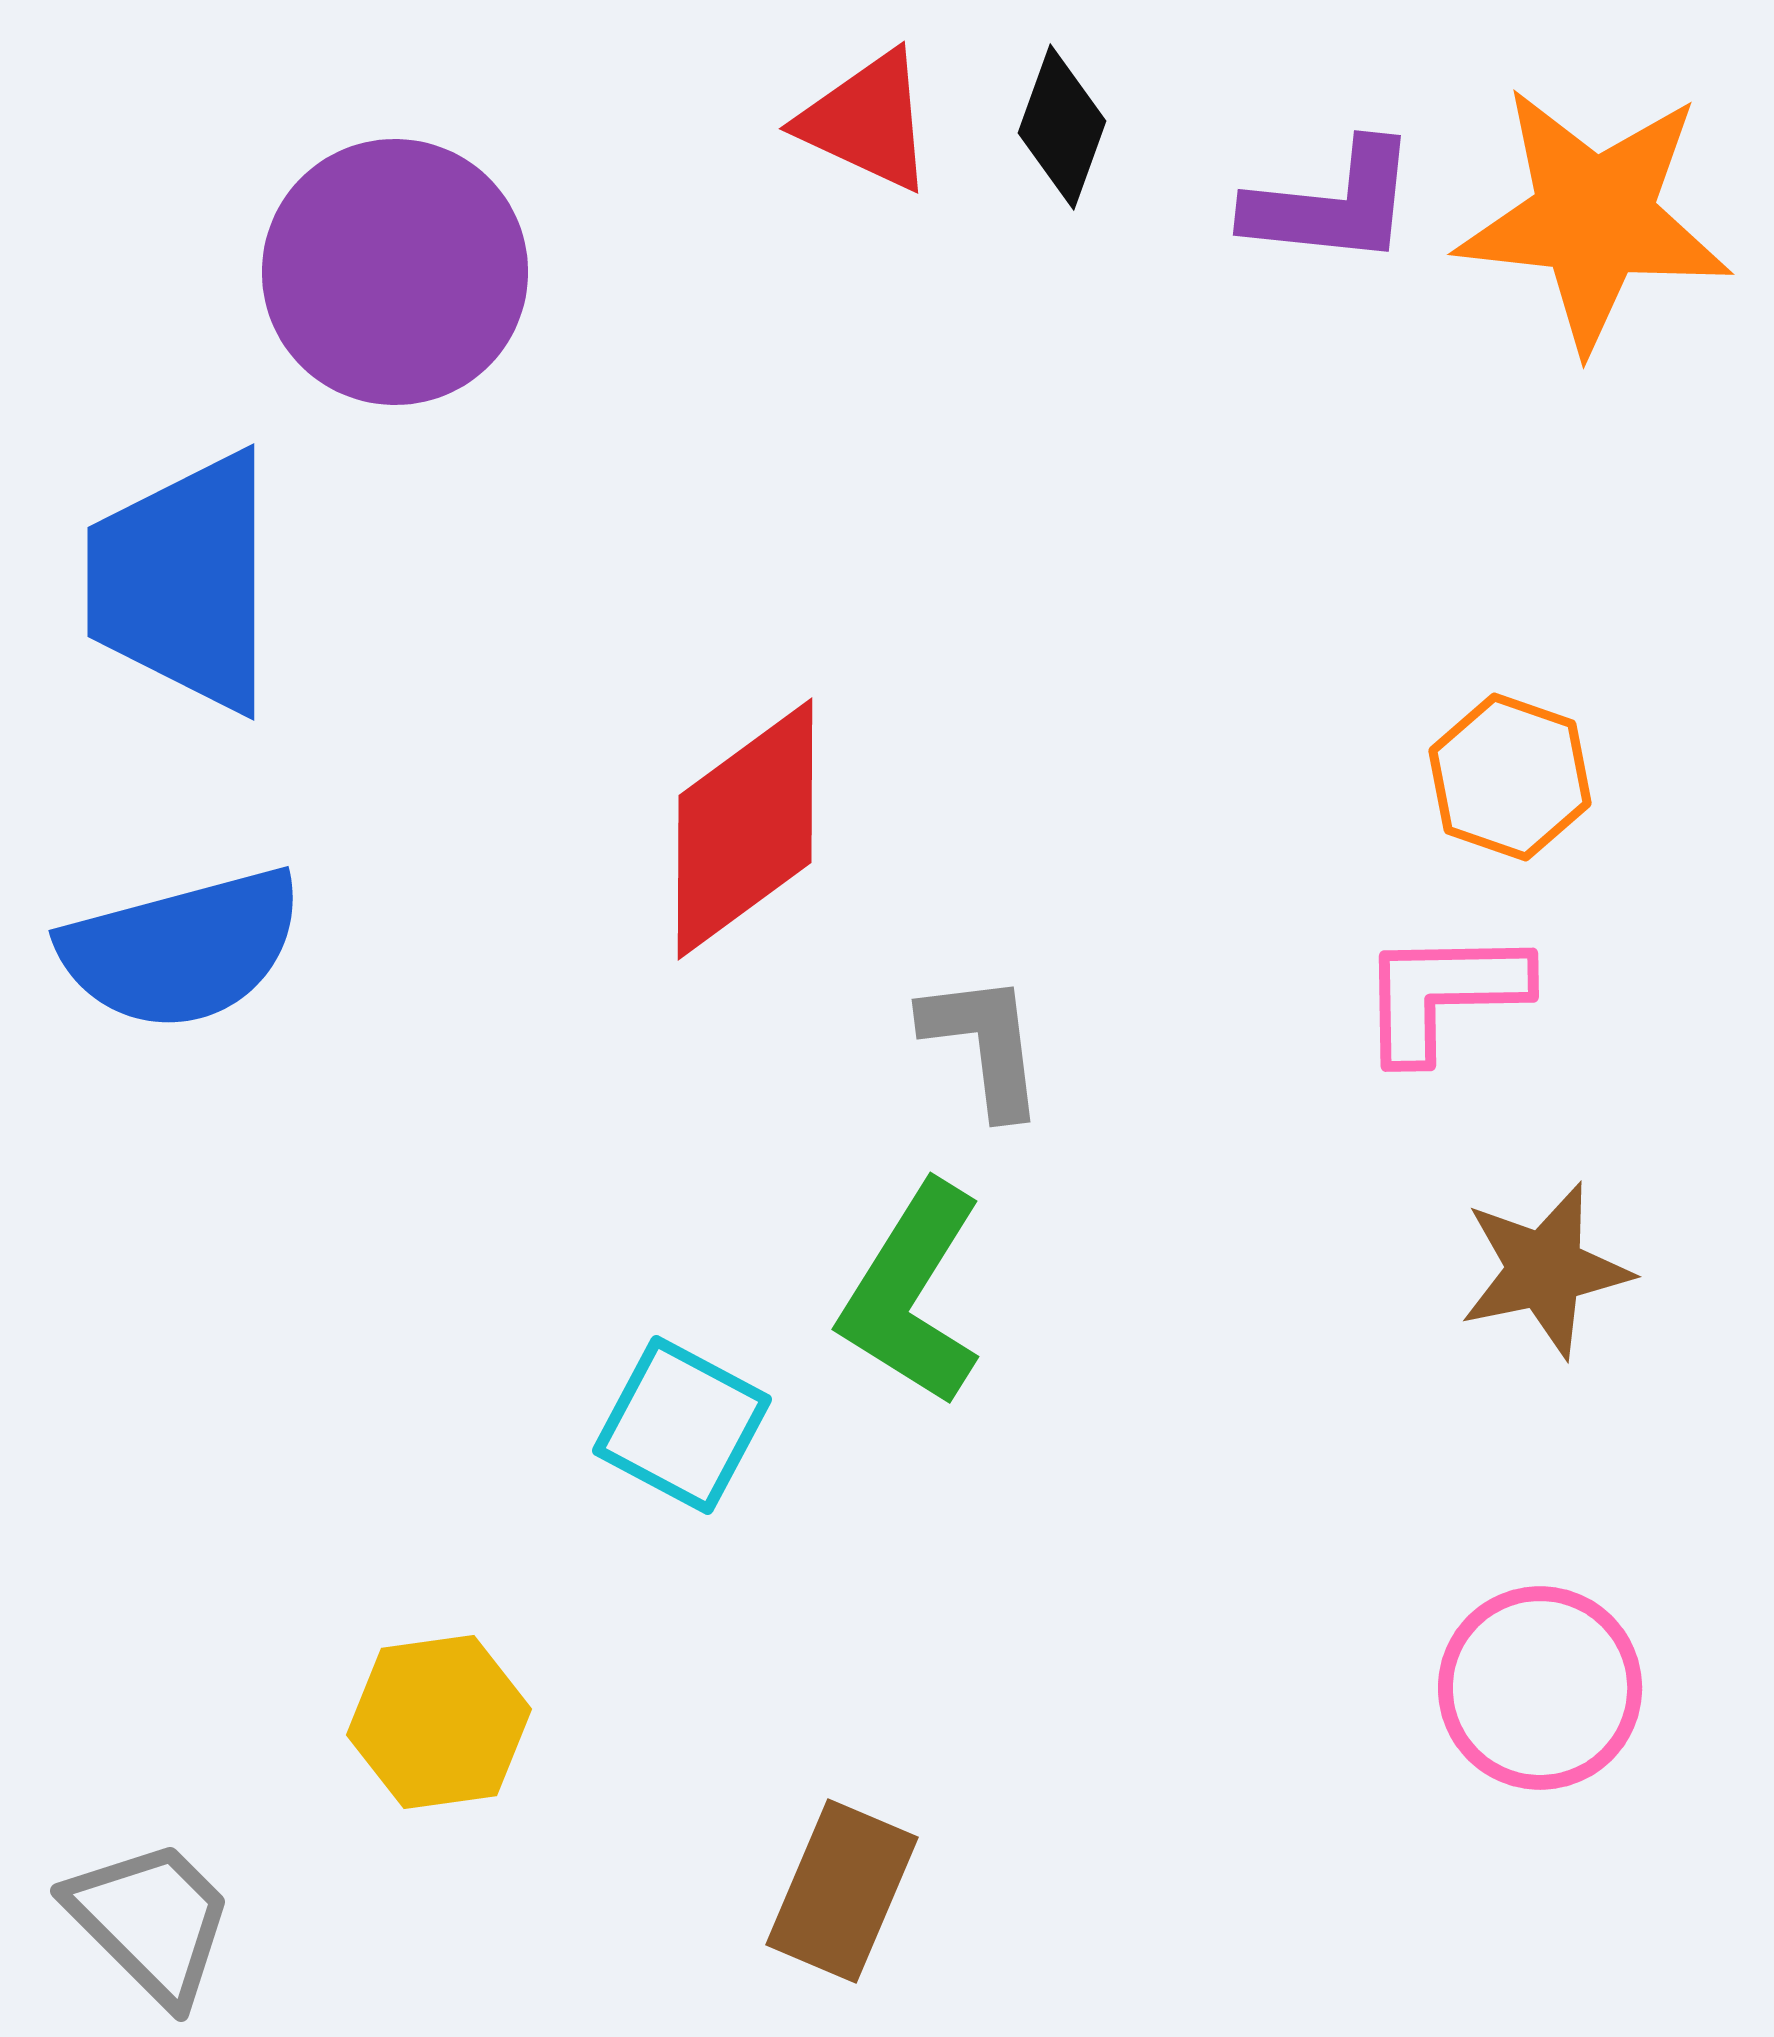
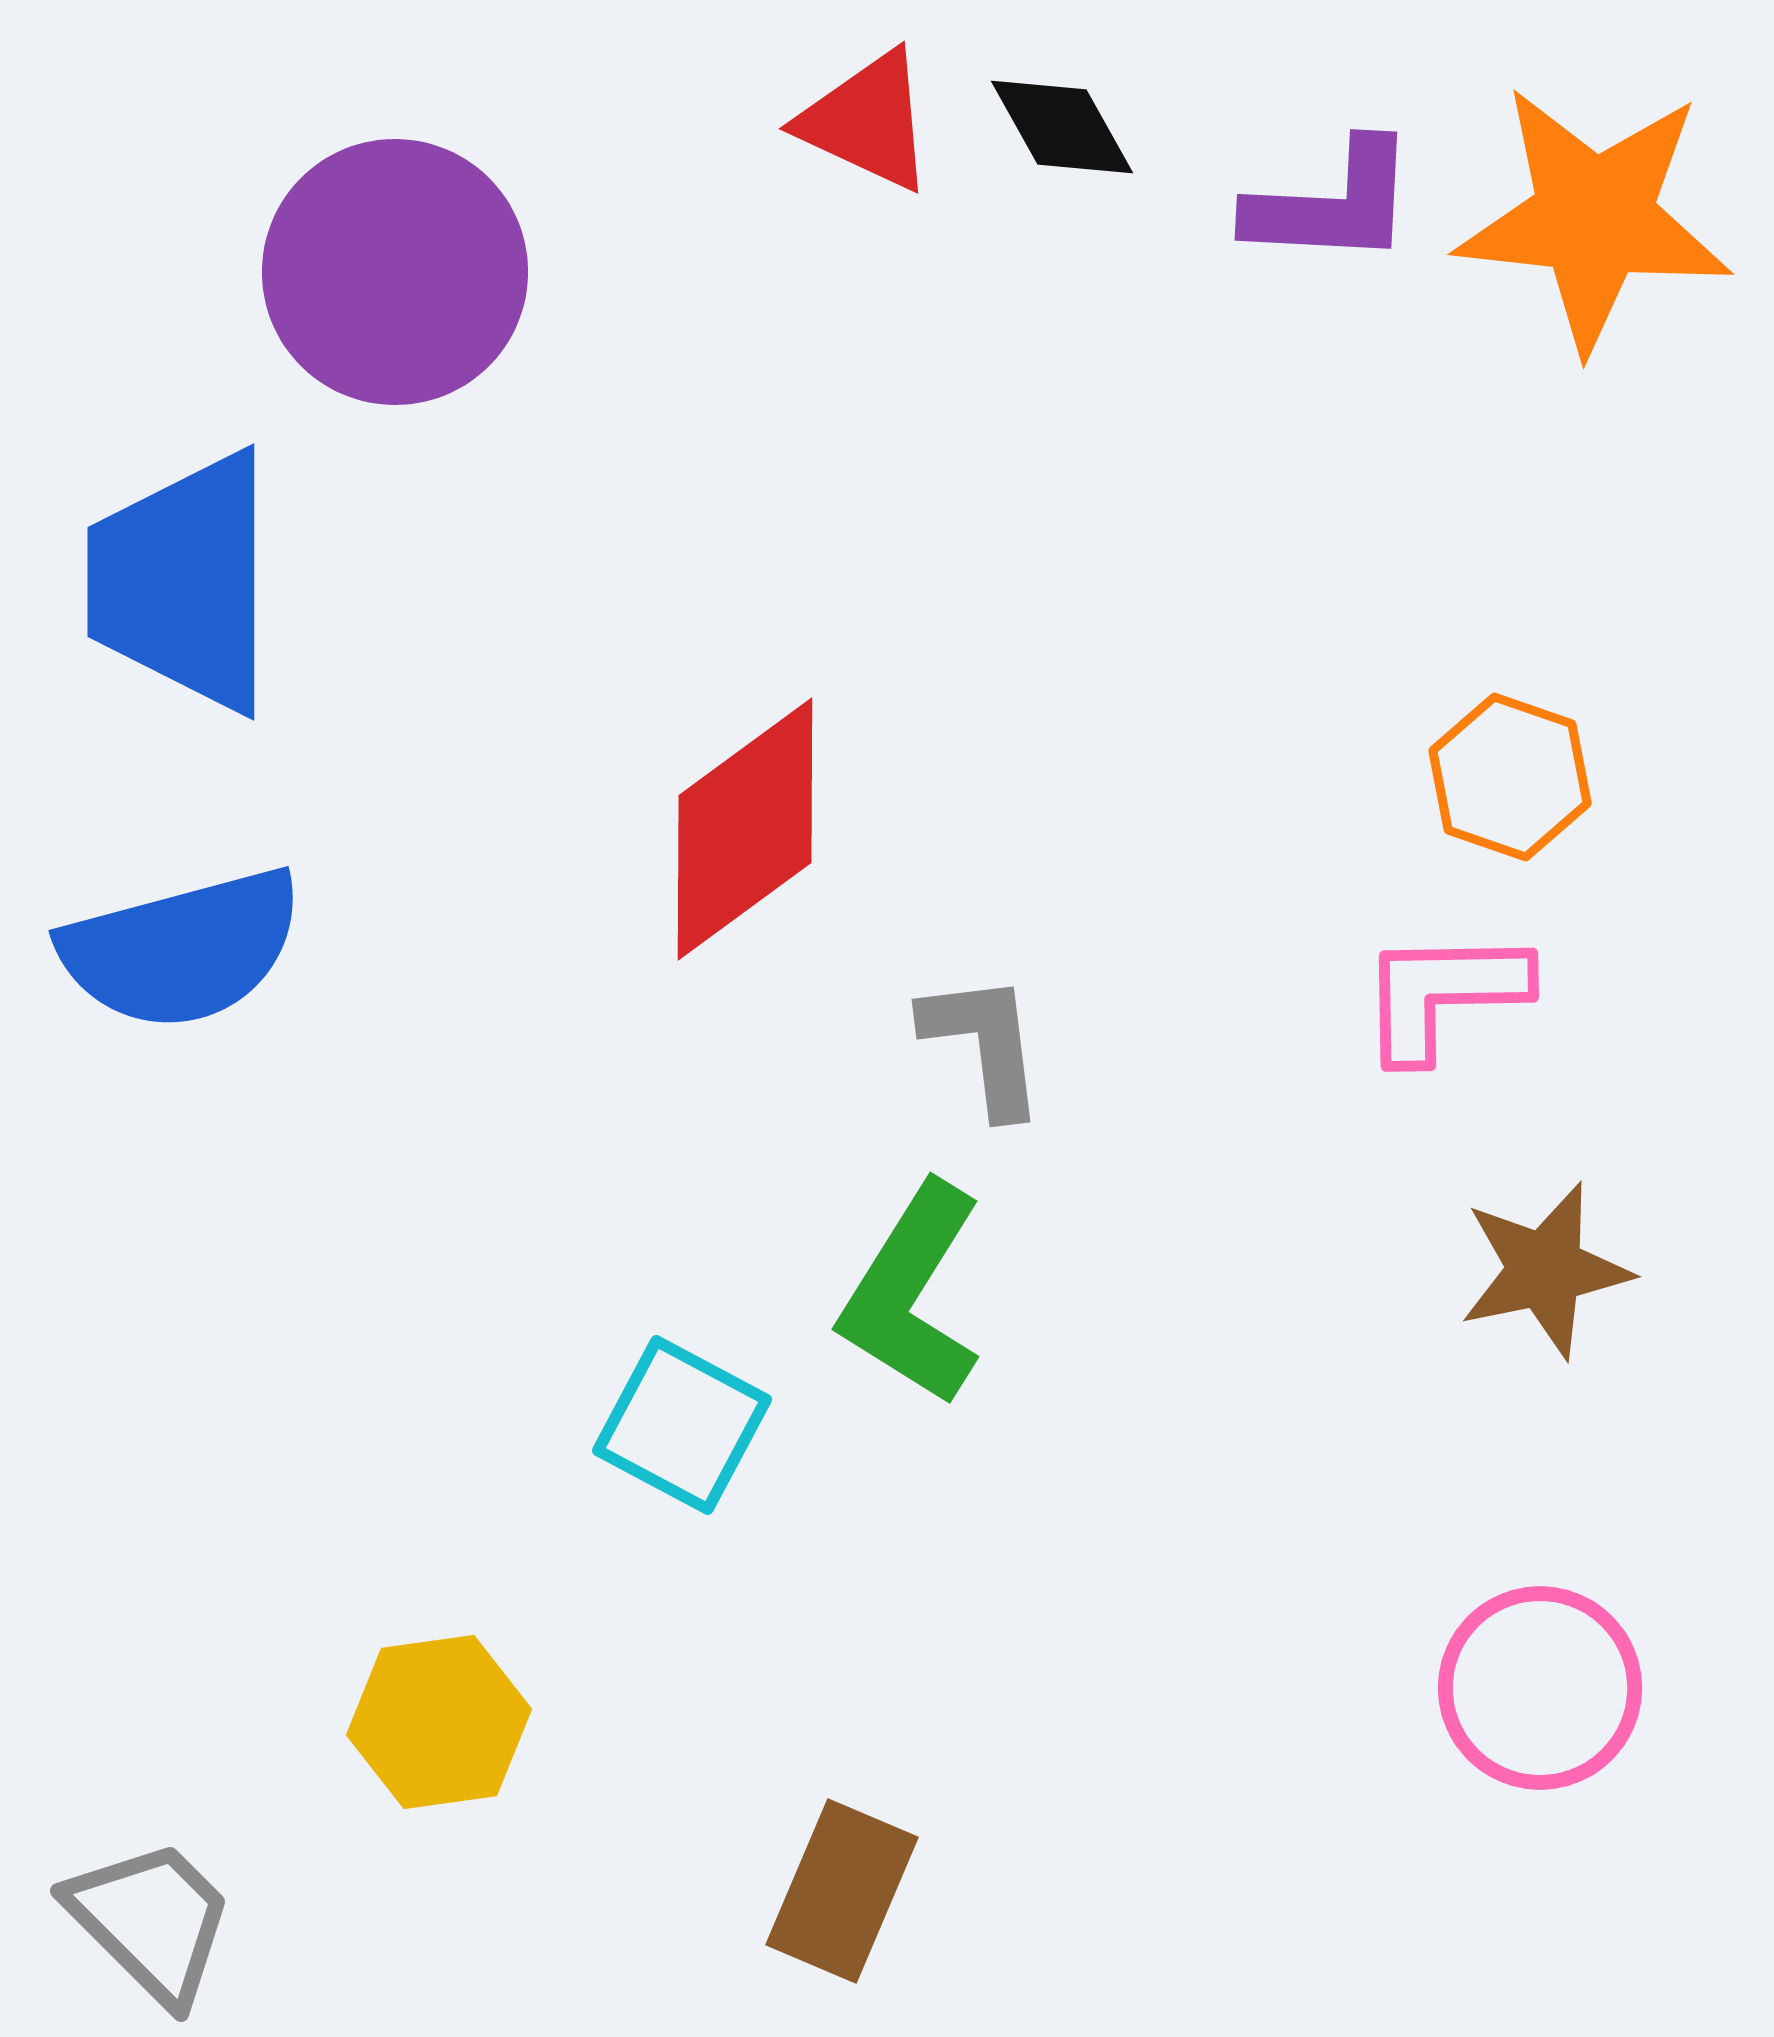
black diamond: rotated 49 degrees counterclockwise
purple L-shape: rotated 3 degrees counterclockwise
